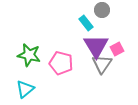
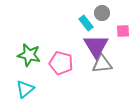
gray circle: moved 3 px down
pink square: moved 6 px right, 18 px up; rotated 24 degrees clockwise
gray triangle: rotated 50 degrees clockwise
